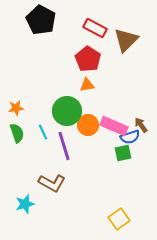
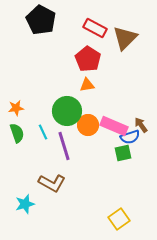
brown triangle: moved 1 px left, 2 px up
